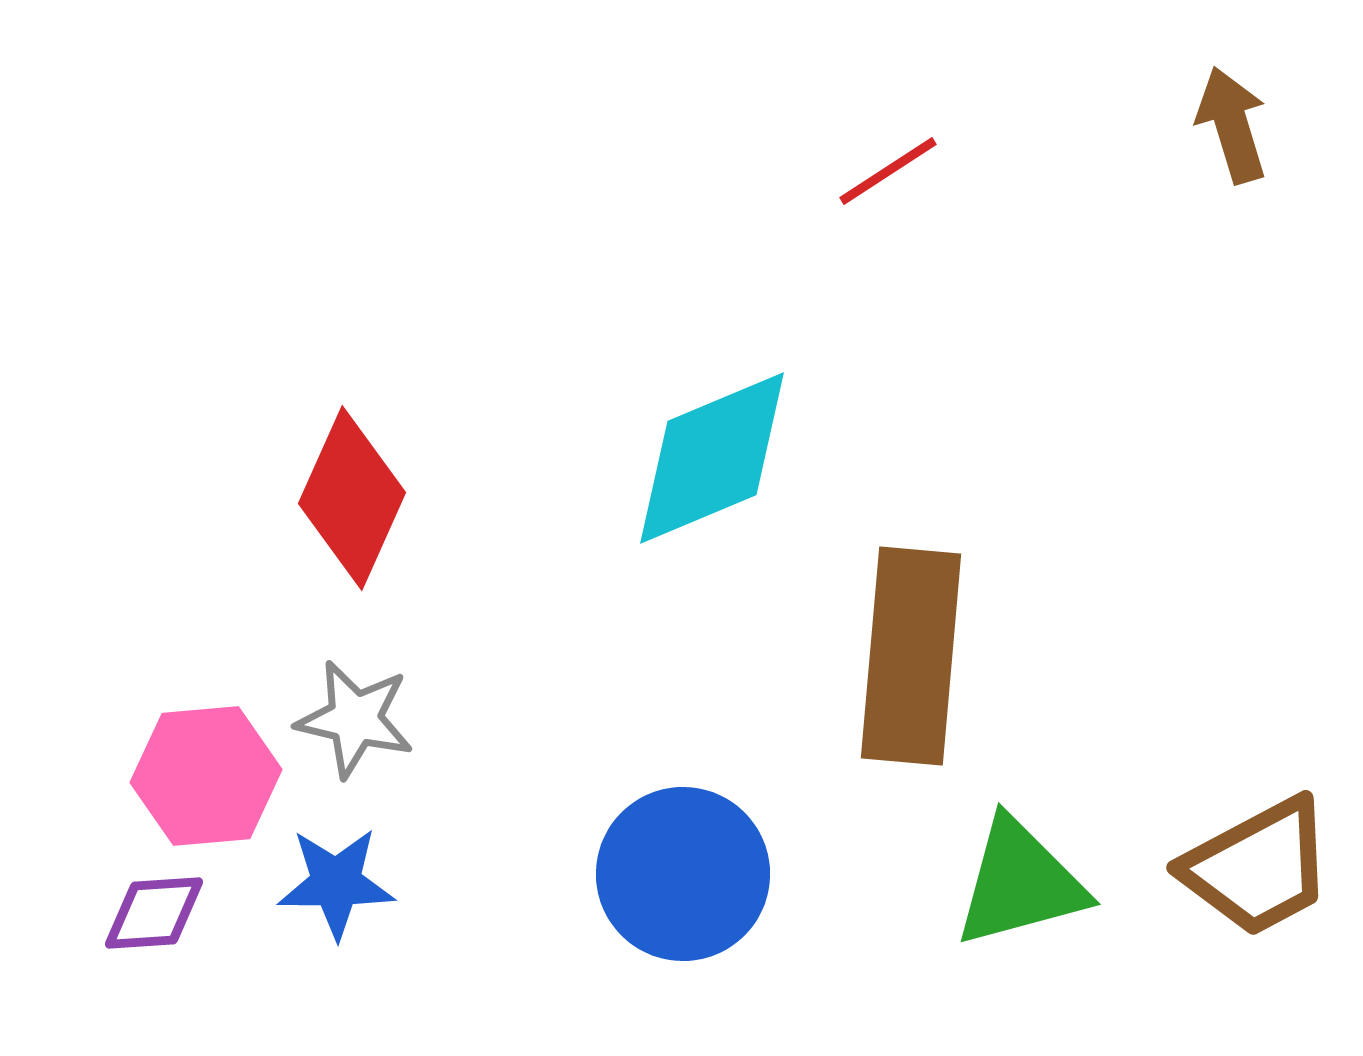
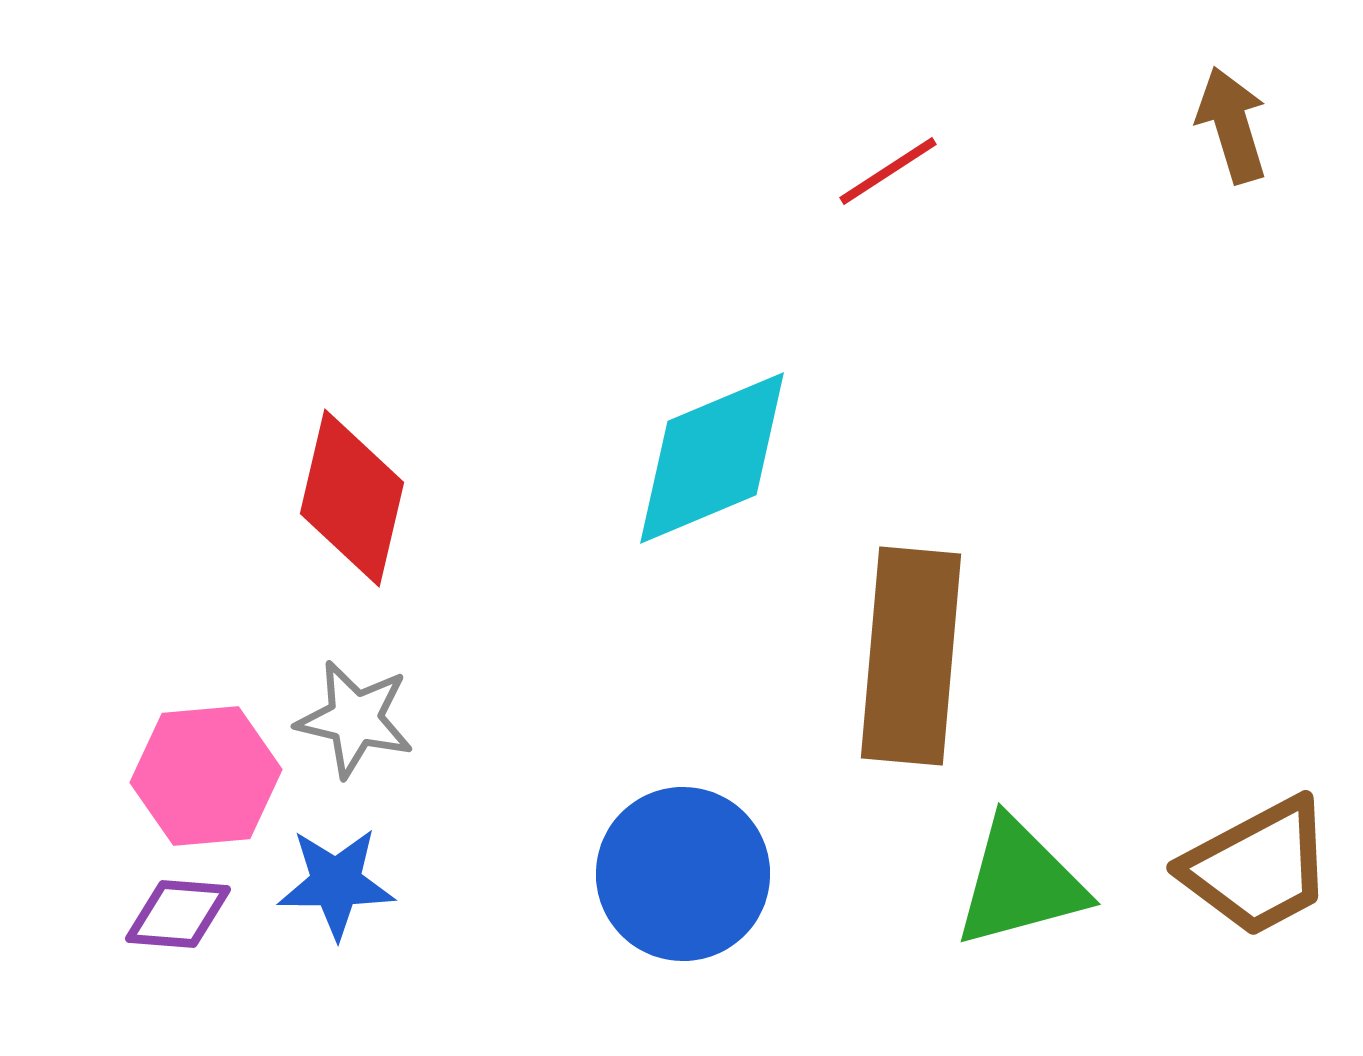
red diamond: rotated 11 degrees counterclockwise
purple diamond: moved 24 px right, 1 px down; rotated 8 degrees clockwise
